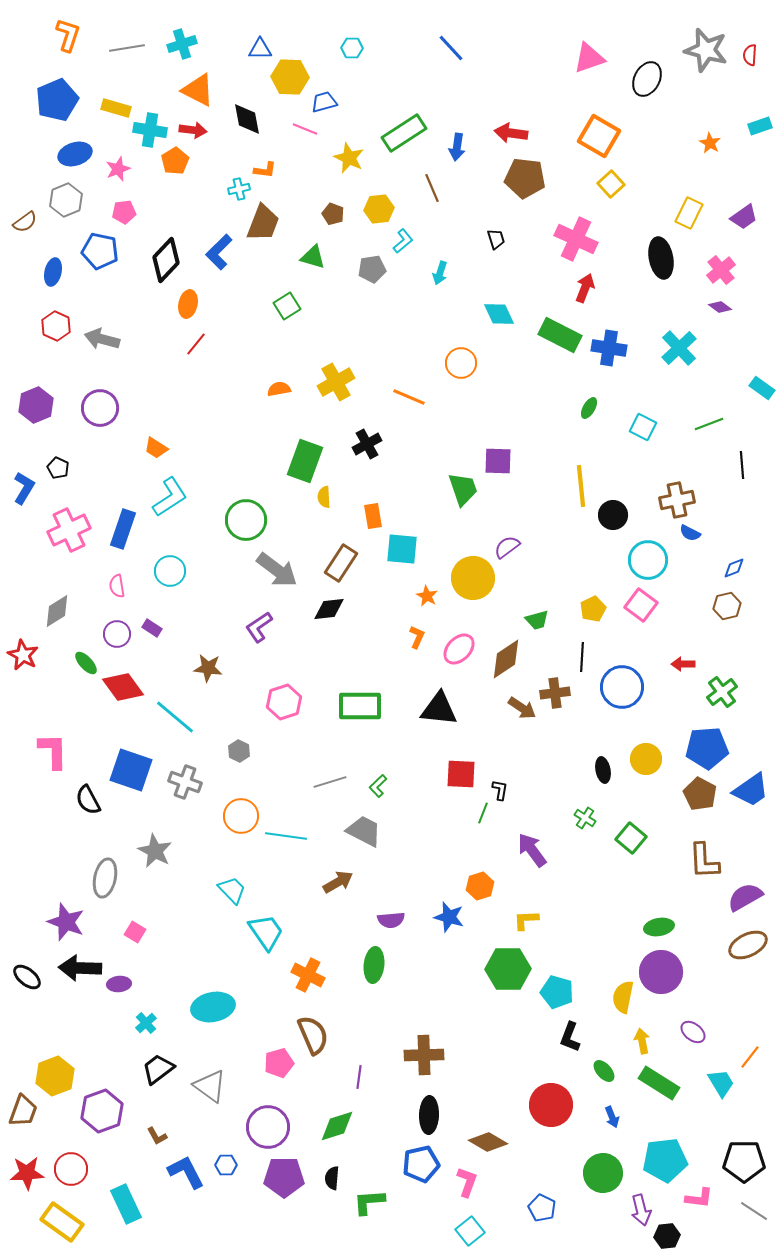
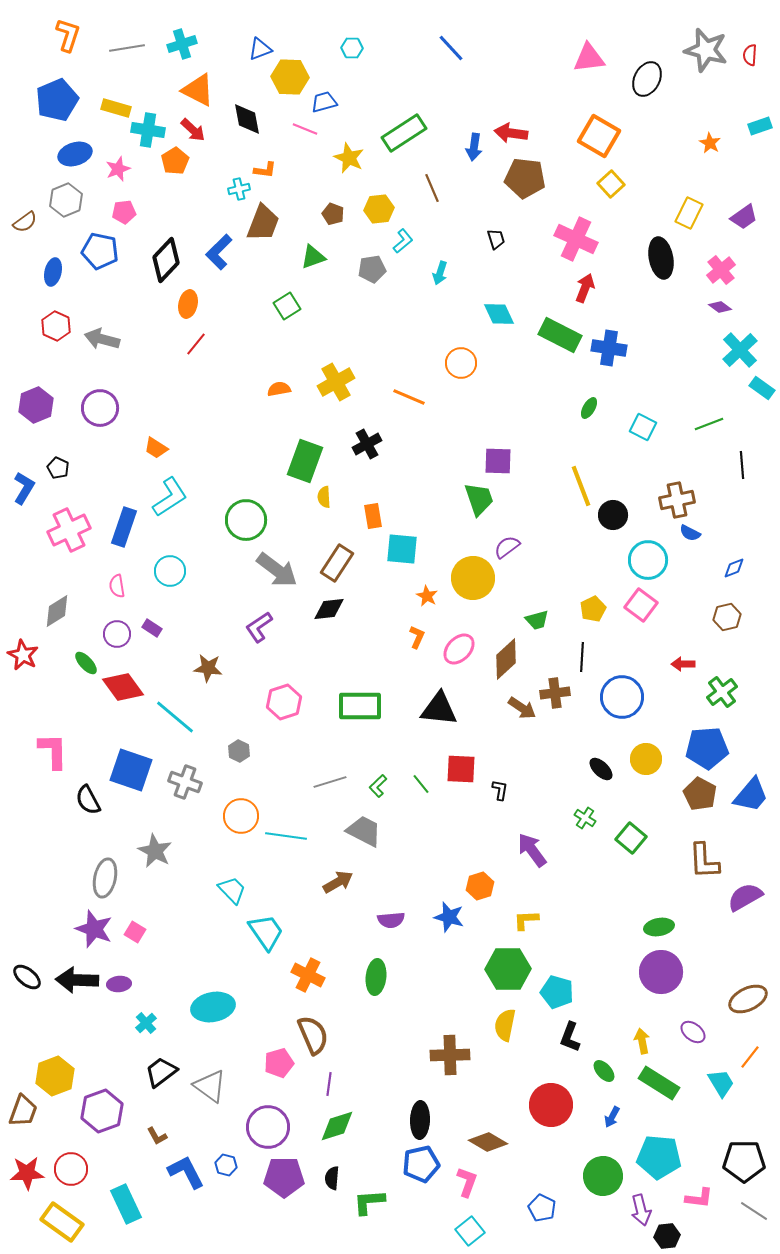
blue triangle at (260, 49): rotated 20 degrees counterclockwise
pink triangle at (589, 58): rotated 12 degrees clockwise
cyan cross at (150, 130): moved 2 px left
red arrow at (193, 130): rotated 36 degrees clockwise
blue arrow at (457, 147): moved 17 px right
green triangle at (313, 257): rotated 36 degrees counterclockwise
cyan cross at (679, 348): moved 61 px right, 2 px down
yellow line at (581, 486): rotated 15 degrees counterclockwise
green trapezoid at (463, 489): moved 16 px right, 10 px down
blue rectangle at (123, 529): moved 1 px right, 2 px up
brown rectangle at (341, 563): moved 4 px left
brown hexagon at (727, 606): moved 11 px down
brown diamond at (506, 659): rotated 9 degrees counterclockwise
blue circle at (622, 687): moved 10 px down
black ellipse at (603, 770): moved 2 px left, 1 px up; rotated 35 degrees counterclockwise
red square at (461, 774): moved 5 px up
blue trapezoid at (751, 790): moved 5 px down; rotated 15 degrees counterclockwise
green line at (483, 813): moved 62 px left, 29 px up; rotated 60 degrees counterclockwise
purple star at (66, 922): moved 28 px right, 7 px down
brown ellipse at (748, 945): moved 54 px down
green ellipse at (374, 965): moved 2 px right, 12 px down
black arrow at (80, 968): moved 3 px left, 12 px down
yellow semicircle at (623, 997): moved 118 px left, 28 px down
brown cross at (424, 1055): moved 26 px right
black trapezoid at (158, 1069): moved 3 px right, 3 px down
purple line at (359, 1077): moved 30 px left, 7 px down
black ellipse at (429, 1115): moved 9 px left, 5 px down
blue arrow at (612, 1117): rotated 50 degrees clockwise
cyan pentagon at (665, 1160): moved 6 px left, 3 px up; rotated 12 degrees clockwise
blue hexagon at (226, 1165): rotated 15 degrees clockwise
green circle at (603, 1173): moved 3 px down
